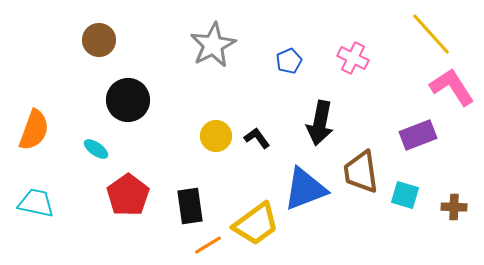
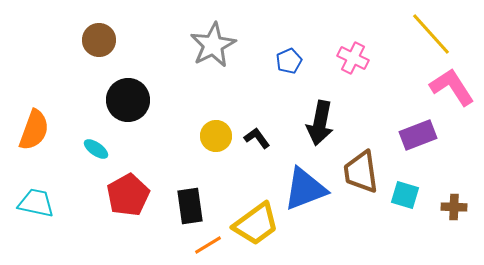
red pentagon: rotated 6 degrees clockwise
